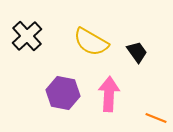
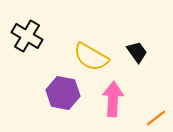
black cross: rotated 16 degrees counterclockwise
yellow semicircle: moved 15 px down
pink arrow: moved 4 px right, 5 px down
orange line: rotated 60 degrees counterclockwise
